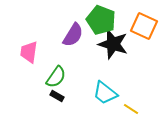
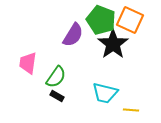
orange square: moved 14 px left, 6 px up
black star: rotated 20 degrees clockwise
pink trapezoid: moved 1 px left, 11 px down
cyan trapezoid: rotated 24 degrees counterclockwise
yellow line: moved 1 px down; rotated 28 degrees counterclockwise
